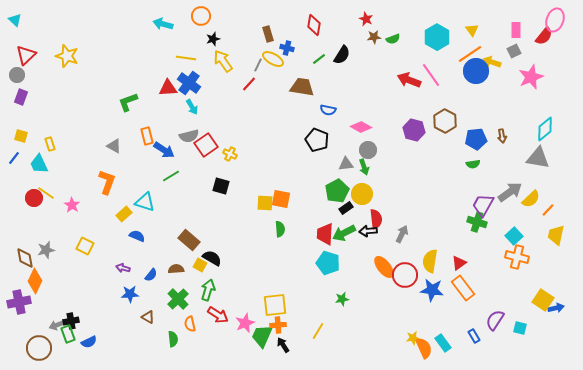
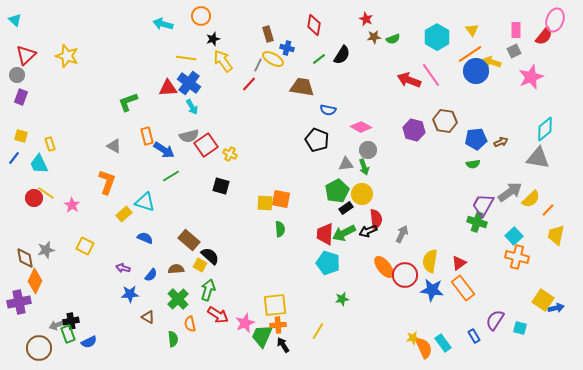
brown hexagon at (445, 121): rotated 20 degrees counterclockwise
brown arrow at (502, 136): moved 1 px left, 6 px down; rotated 104 degrees counterclockwise
black arrow at (368, 231): rotated 18 degrees counterclockwise
blue semicircle at (137, 236): moved 8 px right, 2 px down
black semicircle at (212, 258): moved 2 px left, 2 px up; rotated 12 degrees clockwise
